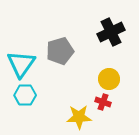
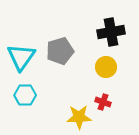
black cross: rotated 16 degrees clockwise
cyan triangle: moved 7 px up
yellow circle: moved 3 px left, 12 px up
